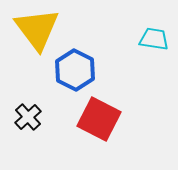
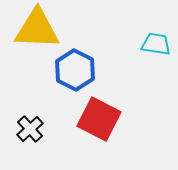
yellow triangle: rotated 51 degrees counterclockwise
cyan trapezoid: moved 2 px right, 5 px down
black cross: moved 2 px right, 12 px down
